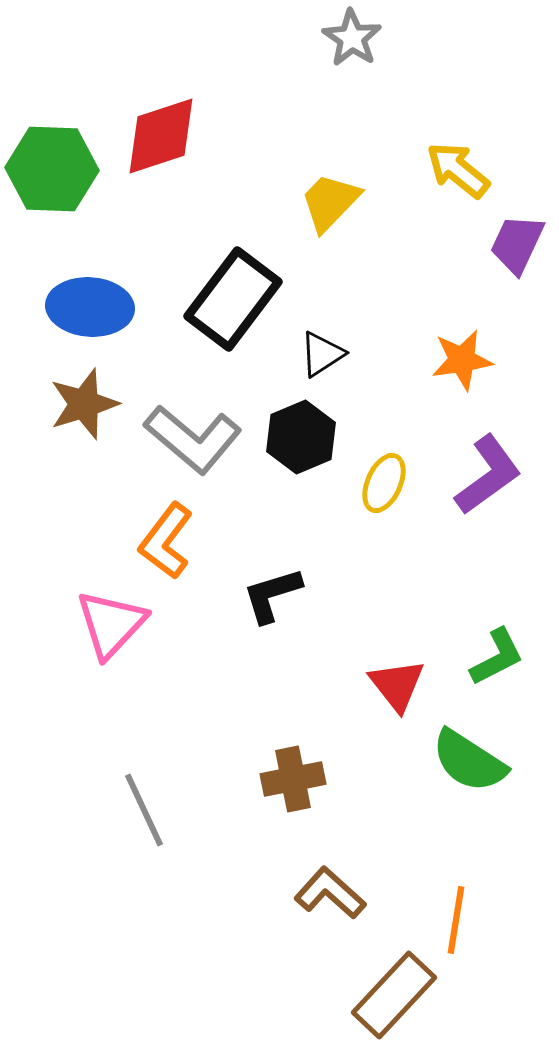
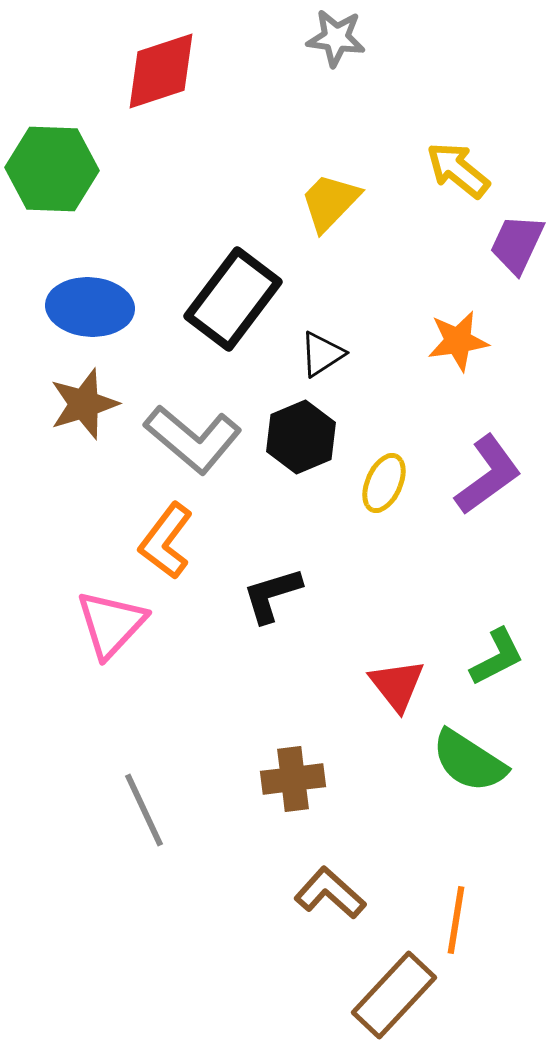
gray star: moved 16 px left; rotated 26 degrees counterclockwise
red diamond: moved 65 px up
orange star: moved 4 px left, 19 px up
brown cross: rotated 4 degrees clockwise
